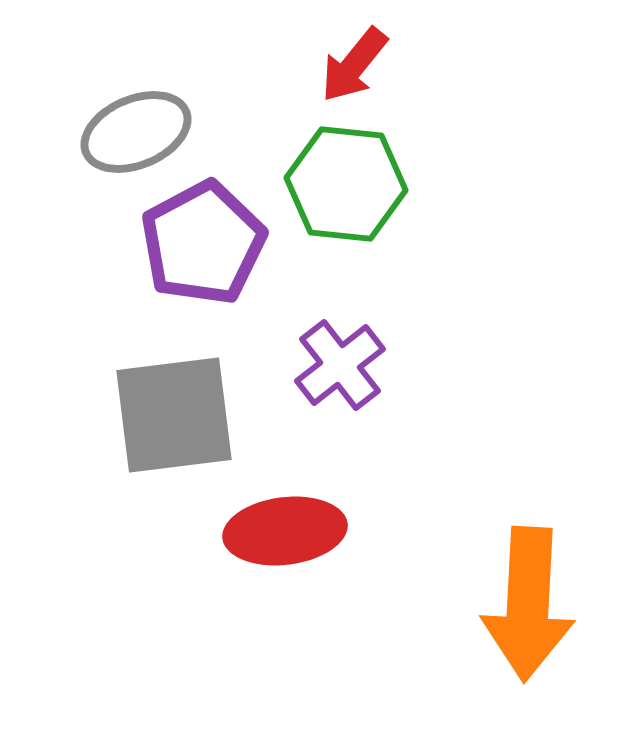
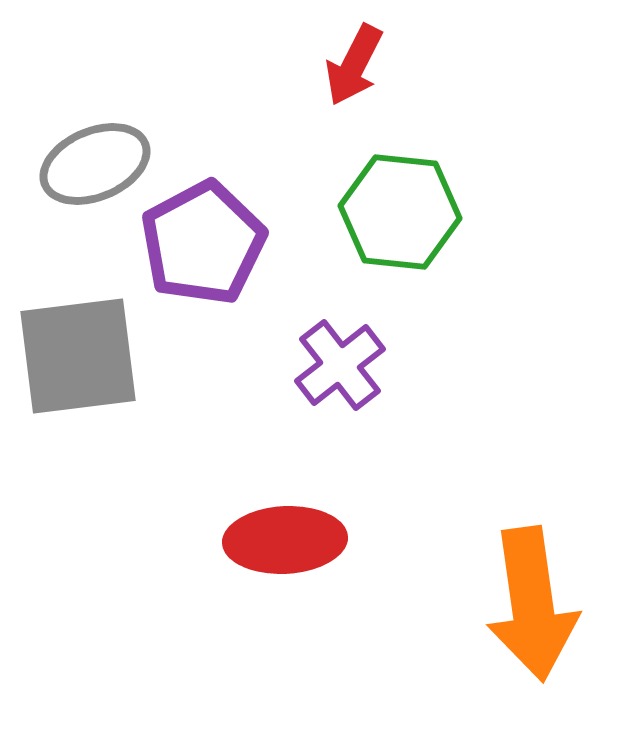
red arrow: rotated 12 degrees counterclockwise
gray ellipse: moved 41 px left, 32 px down
green hexagon: moved 54 px right, 28 px down
gray square: moved 96 px left, 59 px up
red ellipse: moved 9 px down; rotated 4 degrees clockwise
orange arrow: moved 4 px right; rotated 11 degrees counterclockwise
